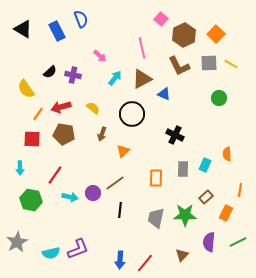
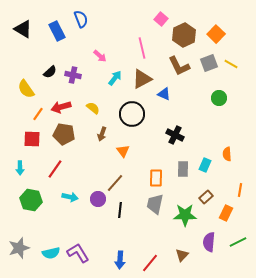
gray square at (209, 63): rotated 18 degrees counterclockwise
orange triangle at (123, 151): rotated 24 degrees counterclockwise
red line at (55, 175): moved 6 px up
brown line at (115, 183): rotated 12 degrees counterclockwise
purple circle at (93, 193): moved 5 px right, 6 px down
gray trapezoid at (156, 218): moved 1 px left, 14 px up
gray star at (17, 242): moved 2 px right, 6 px down; rotated 10 degrees clockwise
purple L-shape at (78, 249): moved 4 px down; rotated 100 degrees counterclockwise
red line at (145, 263): moved 5 px right
